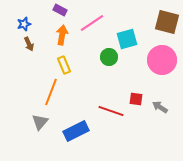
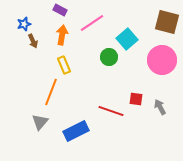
cyan square: rotated 25 degrees counterclockwise
brown arrow: moved 4 px right, 3 px up
gray arrow: rotated 28 degrees clockwise
